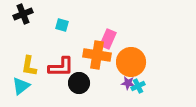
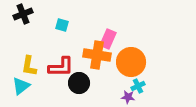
purple star: moved 14 px down
